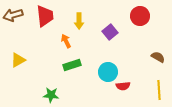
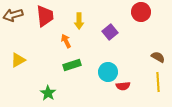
red circle: moved 1 px right, 4 px up
yellow line: moved 1 px left, 8 px up
green star: moved 3 px left, 2 px up; rotated 28 degrees clockwise
